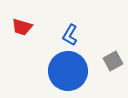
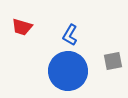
gray square: rotated 18 degrees clockwise
